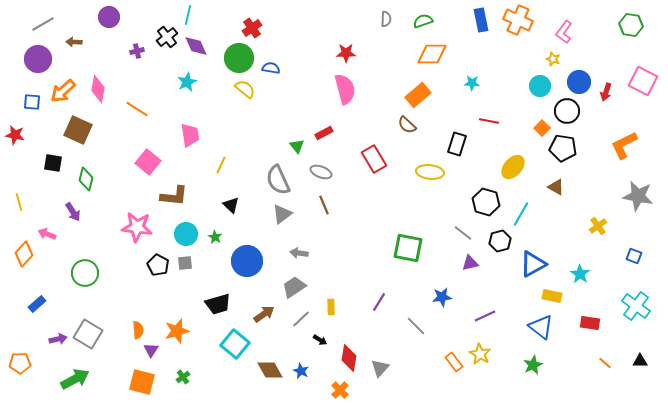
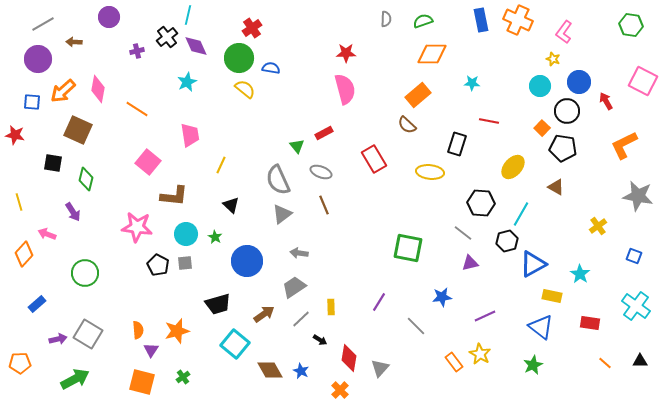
red arrow at (606, 92): moved 9 px down; rotated 132 degrees clockwise
black hexagon at (486, 202): moved 5 px left, 1 px down; rotated 12 degrees counterclockwise
black hexagon at (500, 241): moved 7 px right
